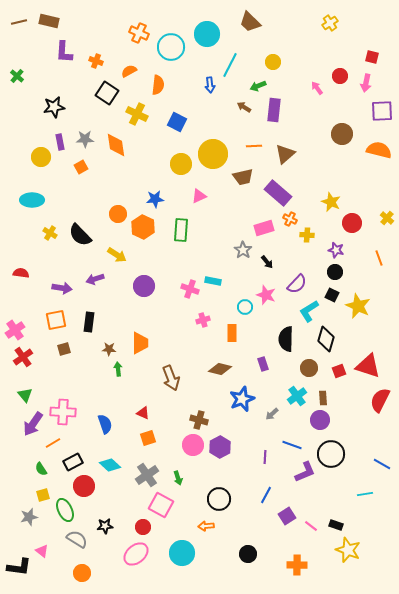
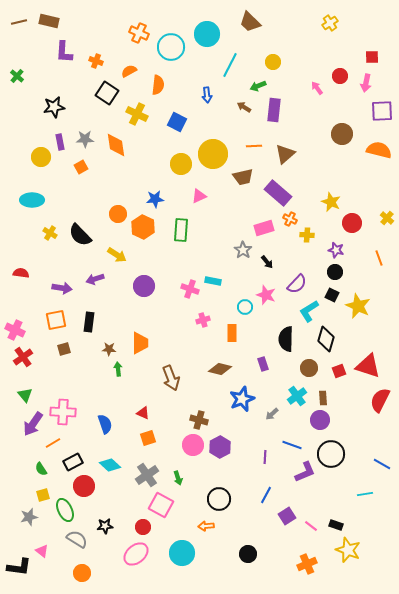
red square at (372, 57): rotated 16 degrees counterclockwise
blue arrow at (210, 85): moved 3 px left, 10 px down
pink cross at (15, 330): rotated 30 degrees counterclockwise
orange cross at (297, 565): moved 10 px right, 1 px up; rotated 24 degrees counterclockwise
